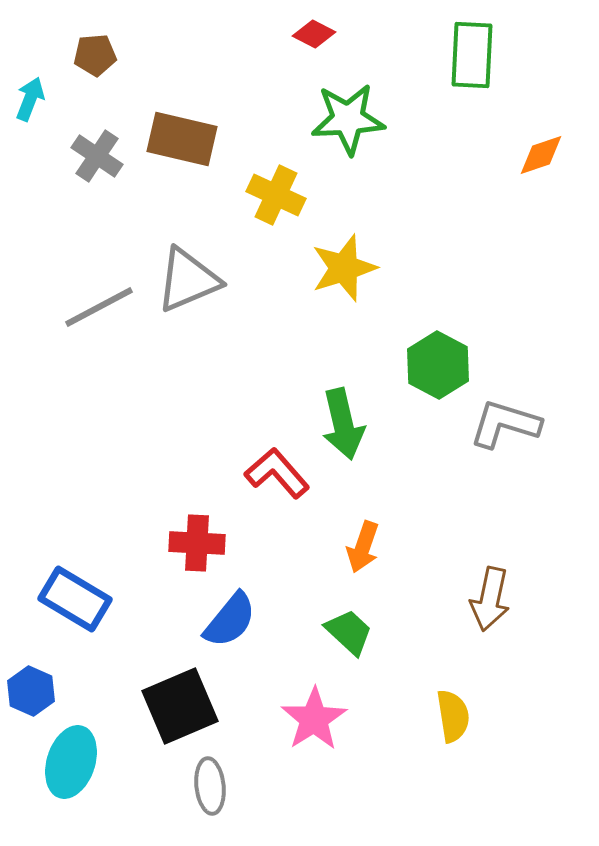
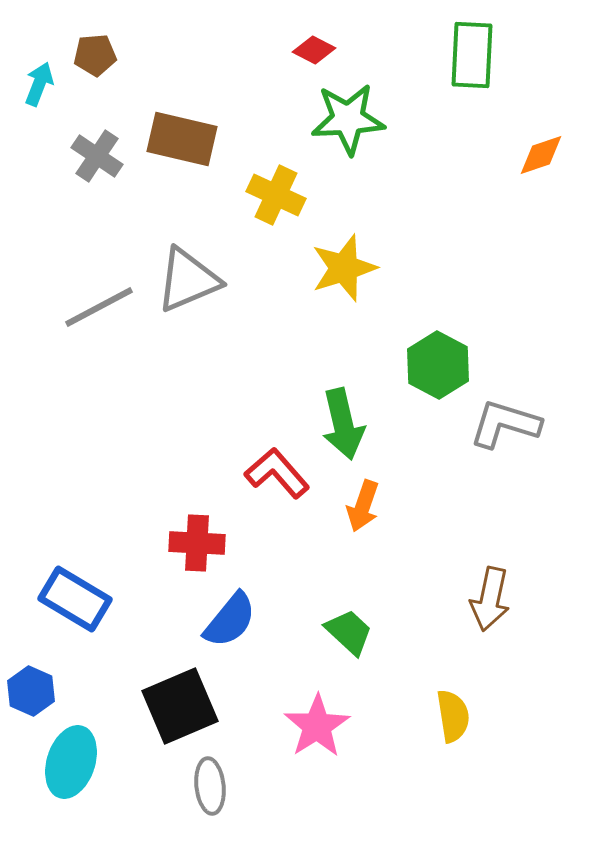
red diamond: moved 16 px down
cyan arrow: moved 9 px right, 15 px up
orange arrow: moved 41 px up
pink star: moved 3 px right, 7 px down
